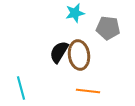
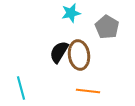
cyan star: moved 4 px left
gray pentagon: moved 1 px left, 1 px up; rotated 25 degrees clockwise
